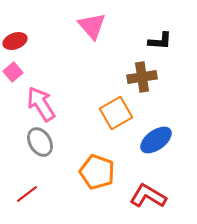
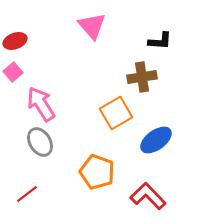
red L-shape: rotated 15 degrees clockwise
